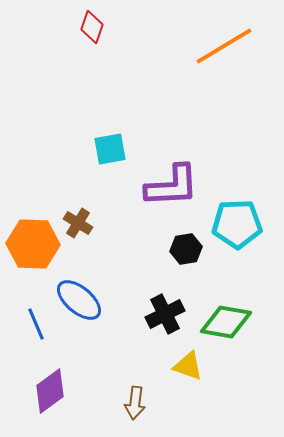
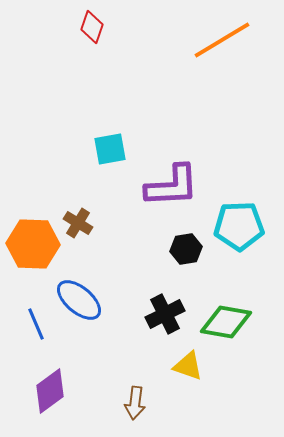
orange line: moved 2 px left, 6 px up
cyan pentagon: moved 2 px right, 2 px down
